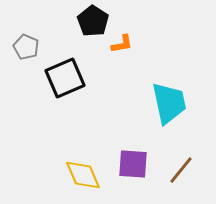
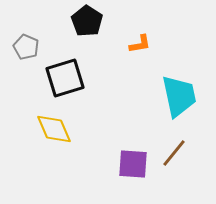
black pentagon: moved 6 px left
orange L-shape: moved 18 px right
black square: rotated 6 degrees clockwise
cyan trapezoid: moved 10 px right, 7 px up
brown line: moved 7 px left, 17 px up
yellow diamond: moved 29 px left, 46 px up
